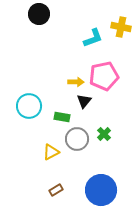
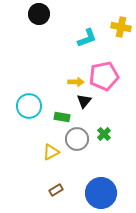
cyan L-shape: moved 6 px left
blue circle: moved 3 px down
